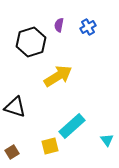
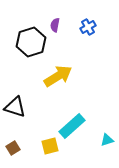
purple semicircle: moved 4 px left
cyan triangle: rotated 48 degrees clockwise
brown square: moved 1 px right, 4 px up
